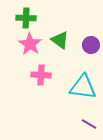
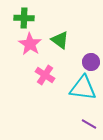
green cross: moved 2 px left
purple circle: moved 17 px down
pink cross: moved 4 px right; rotated 30 degrees clockwise
cyan triangle: moved 1 px down
